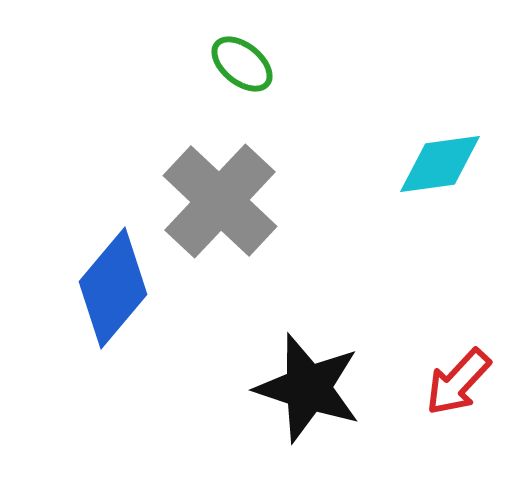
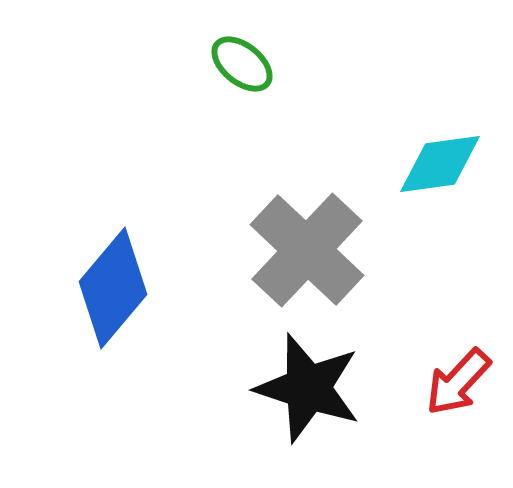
gray cross: moved 87 px right, 49 px down
